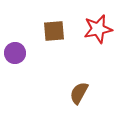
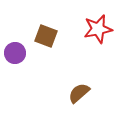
brown square: moved 8 px left, 5 px down; rotated 25 degrees clockwise
brown semicircle: rotated 20 degrees clockwise
